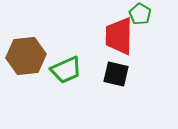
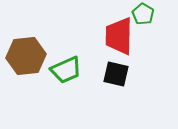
green pentagon: moved 3 px right
